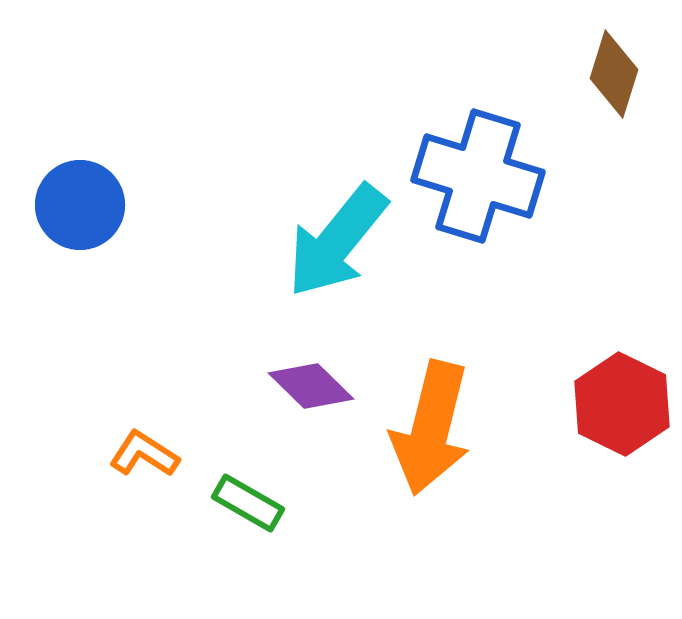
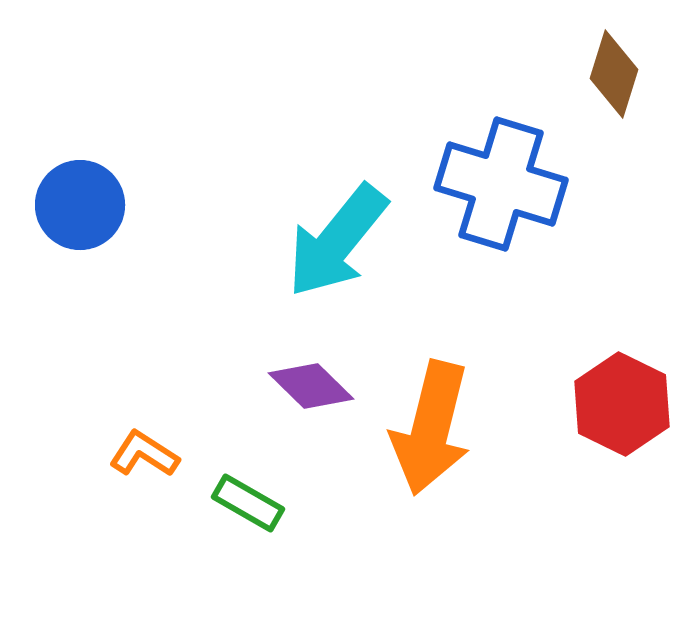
blue cross: moved 23 px right, 8 px down
